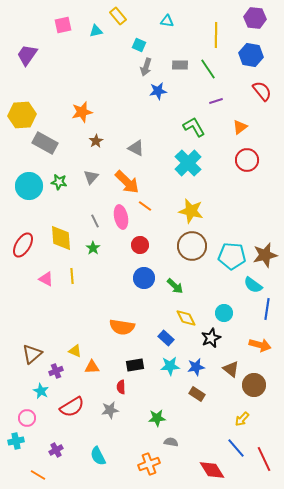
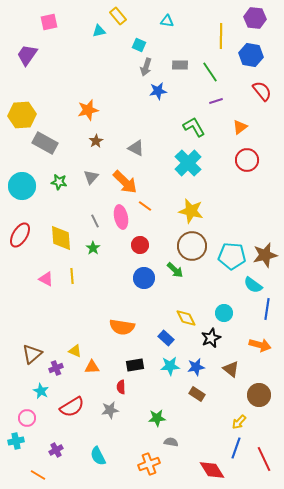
pink square at (63, 25): moved 14 px left, 3 px up
cyan triangle at (96, 31): moved 3 px right
yellow line at (216, 35): moved 5 px right, 1 px down
green line at (208, 69): moved 2 px right, 3 px down
orange star at (82, 112): moved 6 px right, 2 px up
orange arrow at (127, 182): moved 2 px left
cyan circle at (29, 186): moved 7 px left
red ellipse at (23, 245): moved 3 px left, 10 px up
green arrow at (175, 286): moved 16 px up
purple cross at (56, 371): moved 3 px up
brown circle at (254, 385): moved 5 px right, 10 px down
yellow arrow at (242, 419): moved 3 px left, 3 px down
blue line at (236, 448): rotated 60 degrees clockwise
